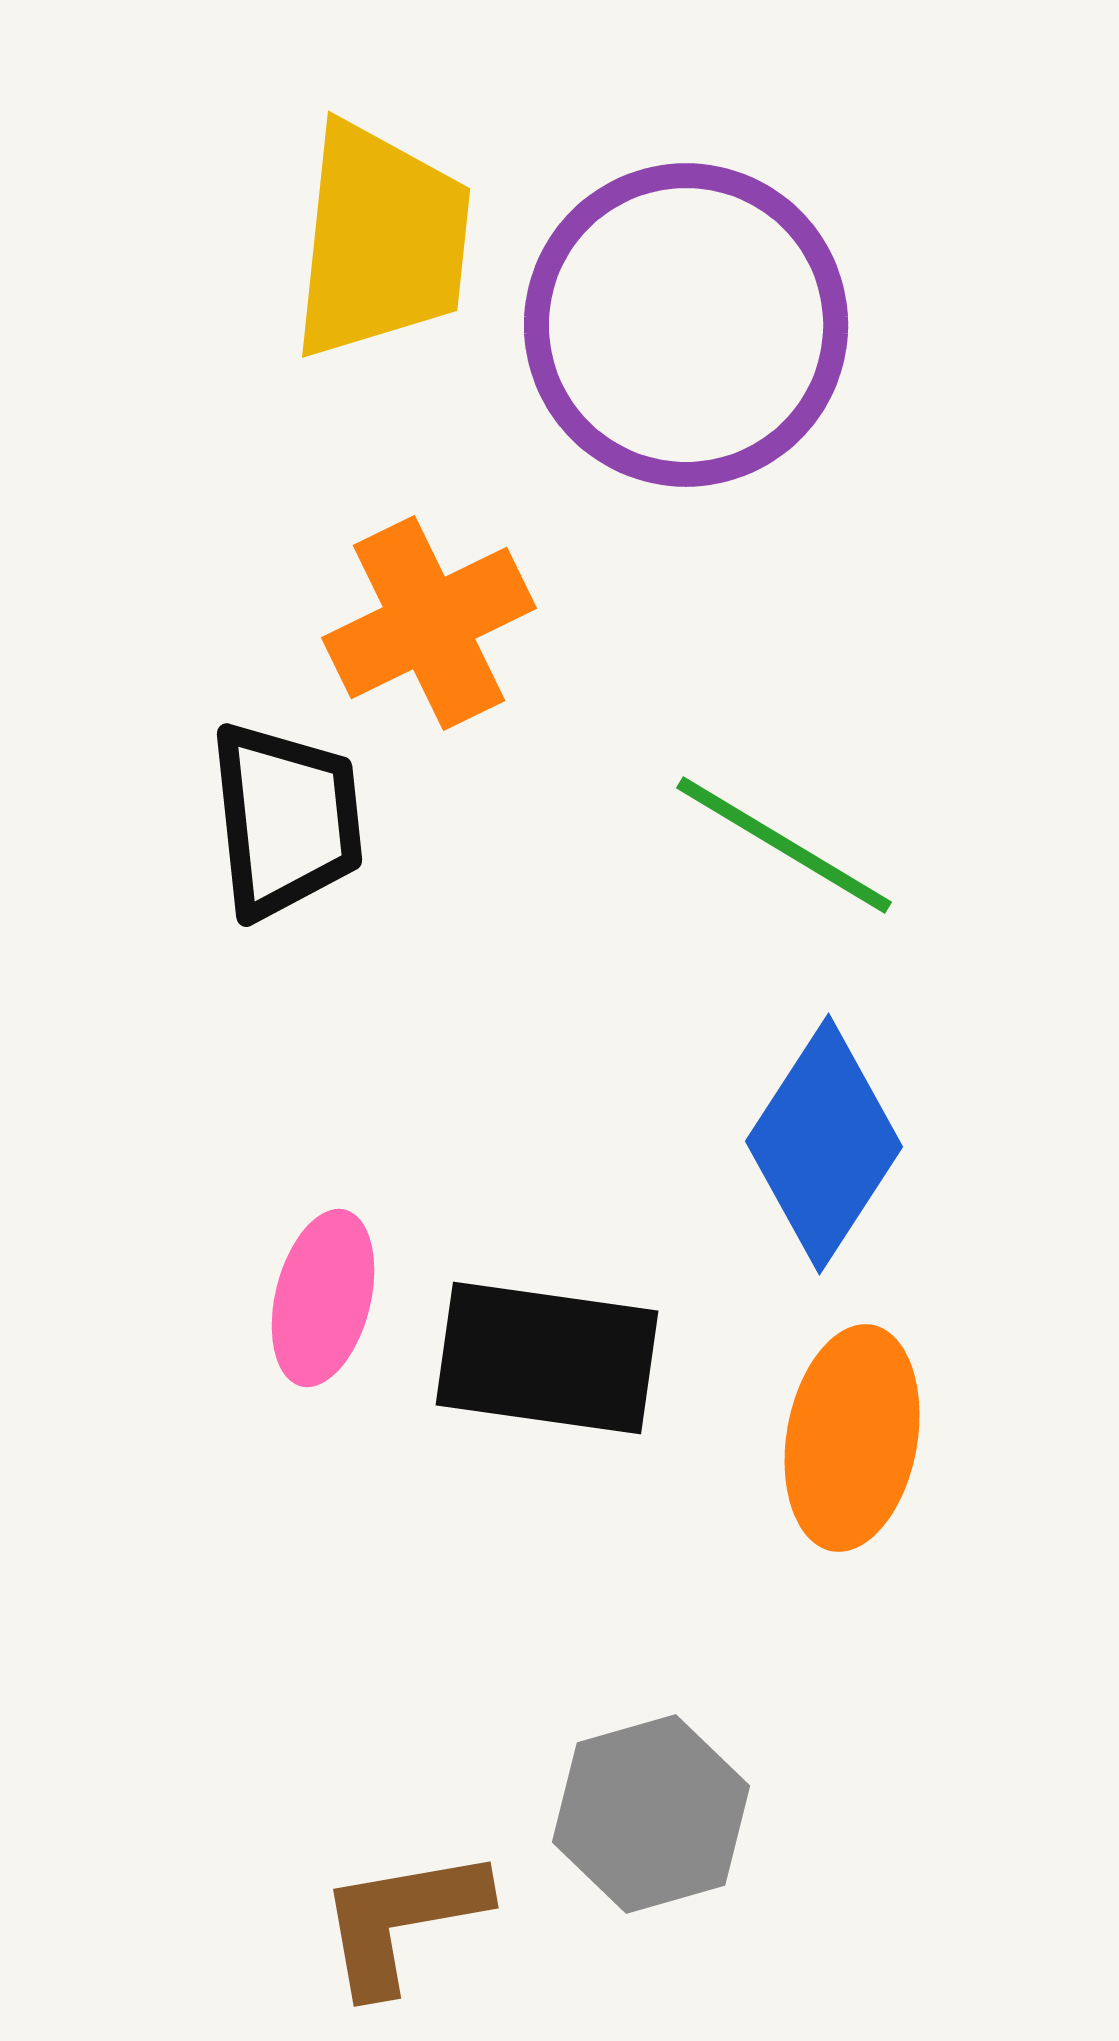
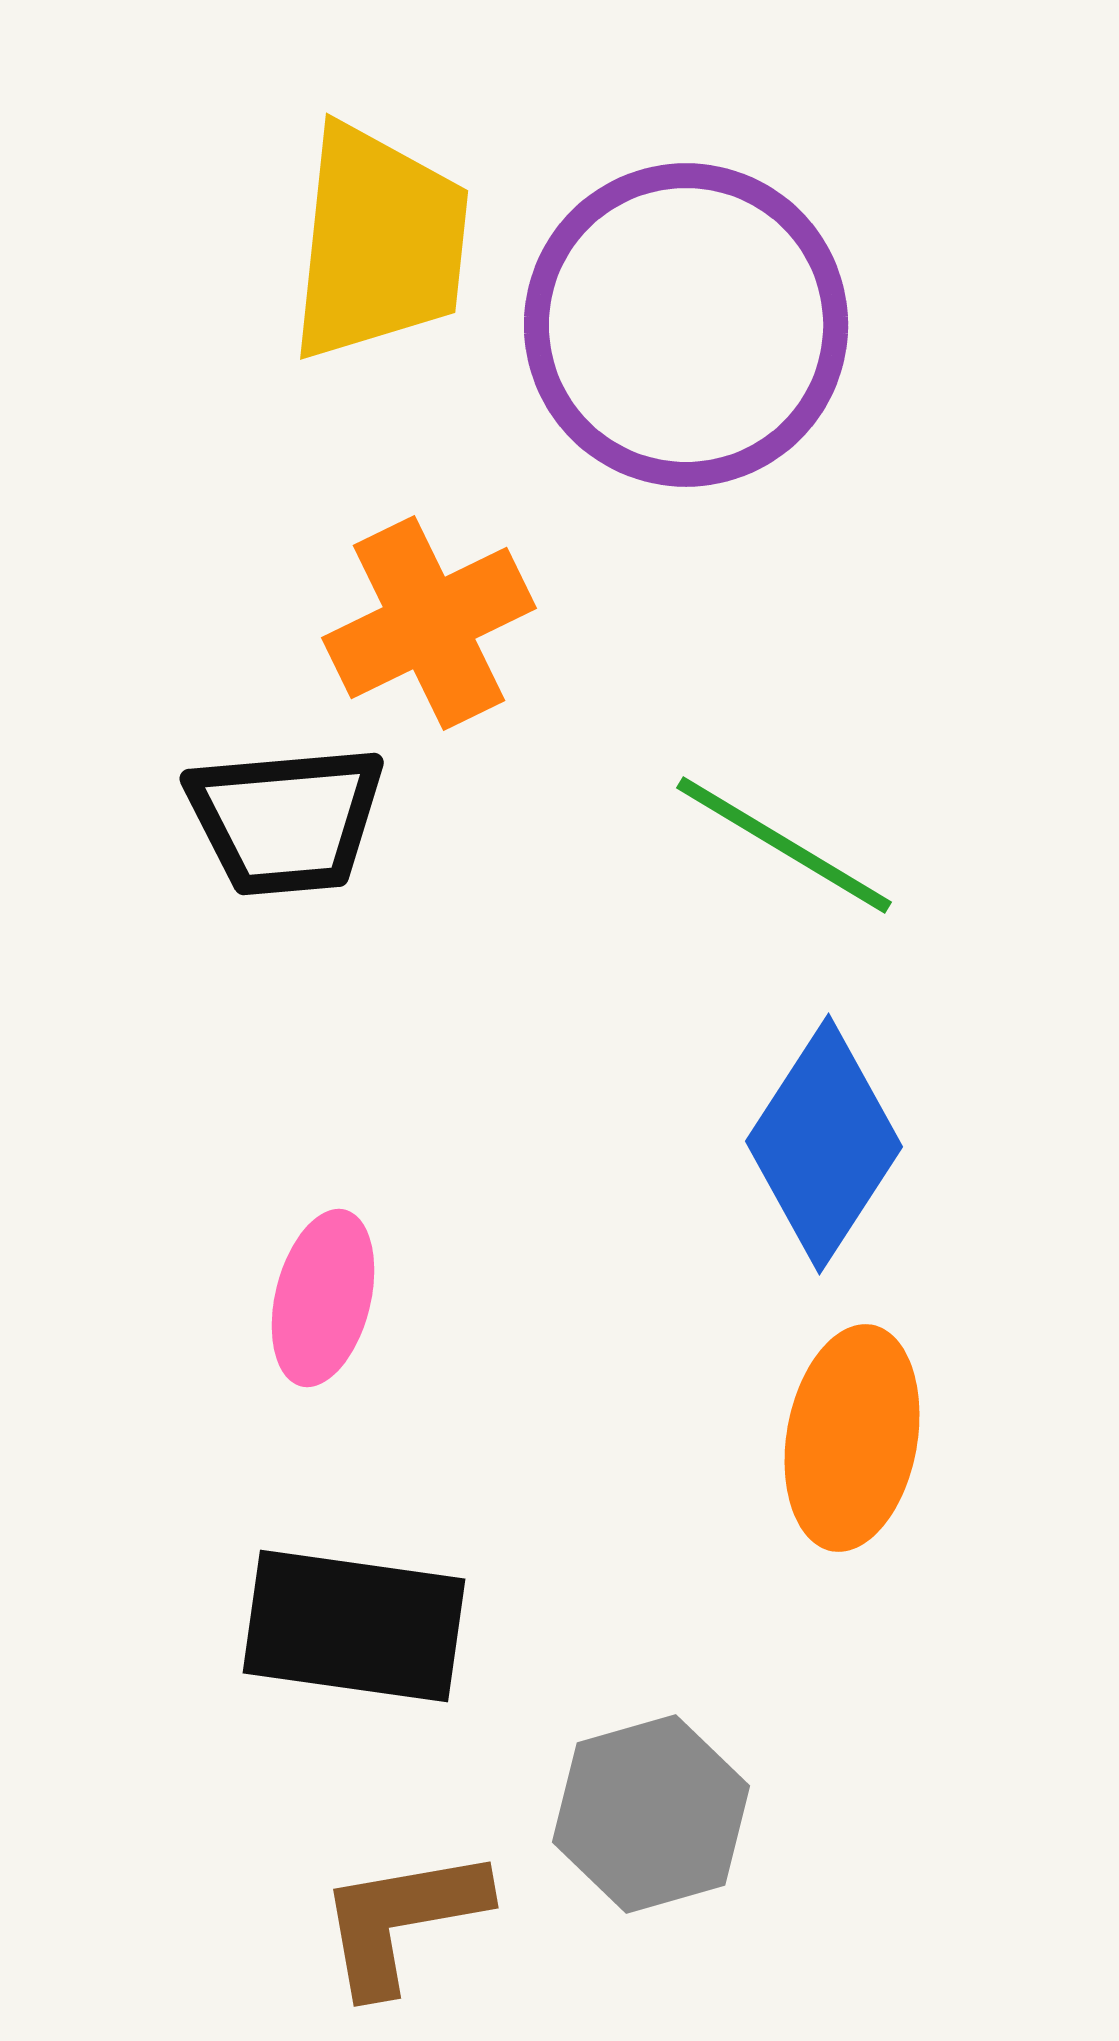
yellow trapezoid: moved 2 px left, 2 px down
black trapezoid: rotated 91 degrees clockwise
black rectangle: moved 193 px left, 268 px down
